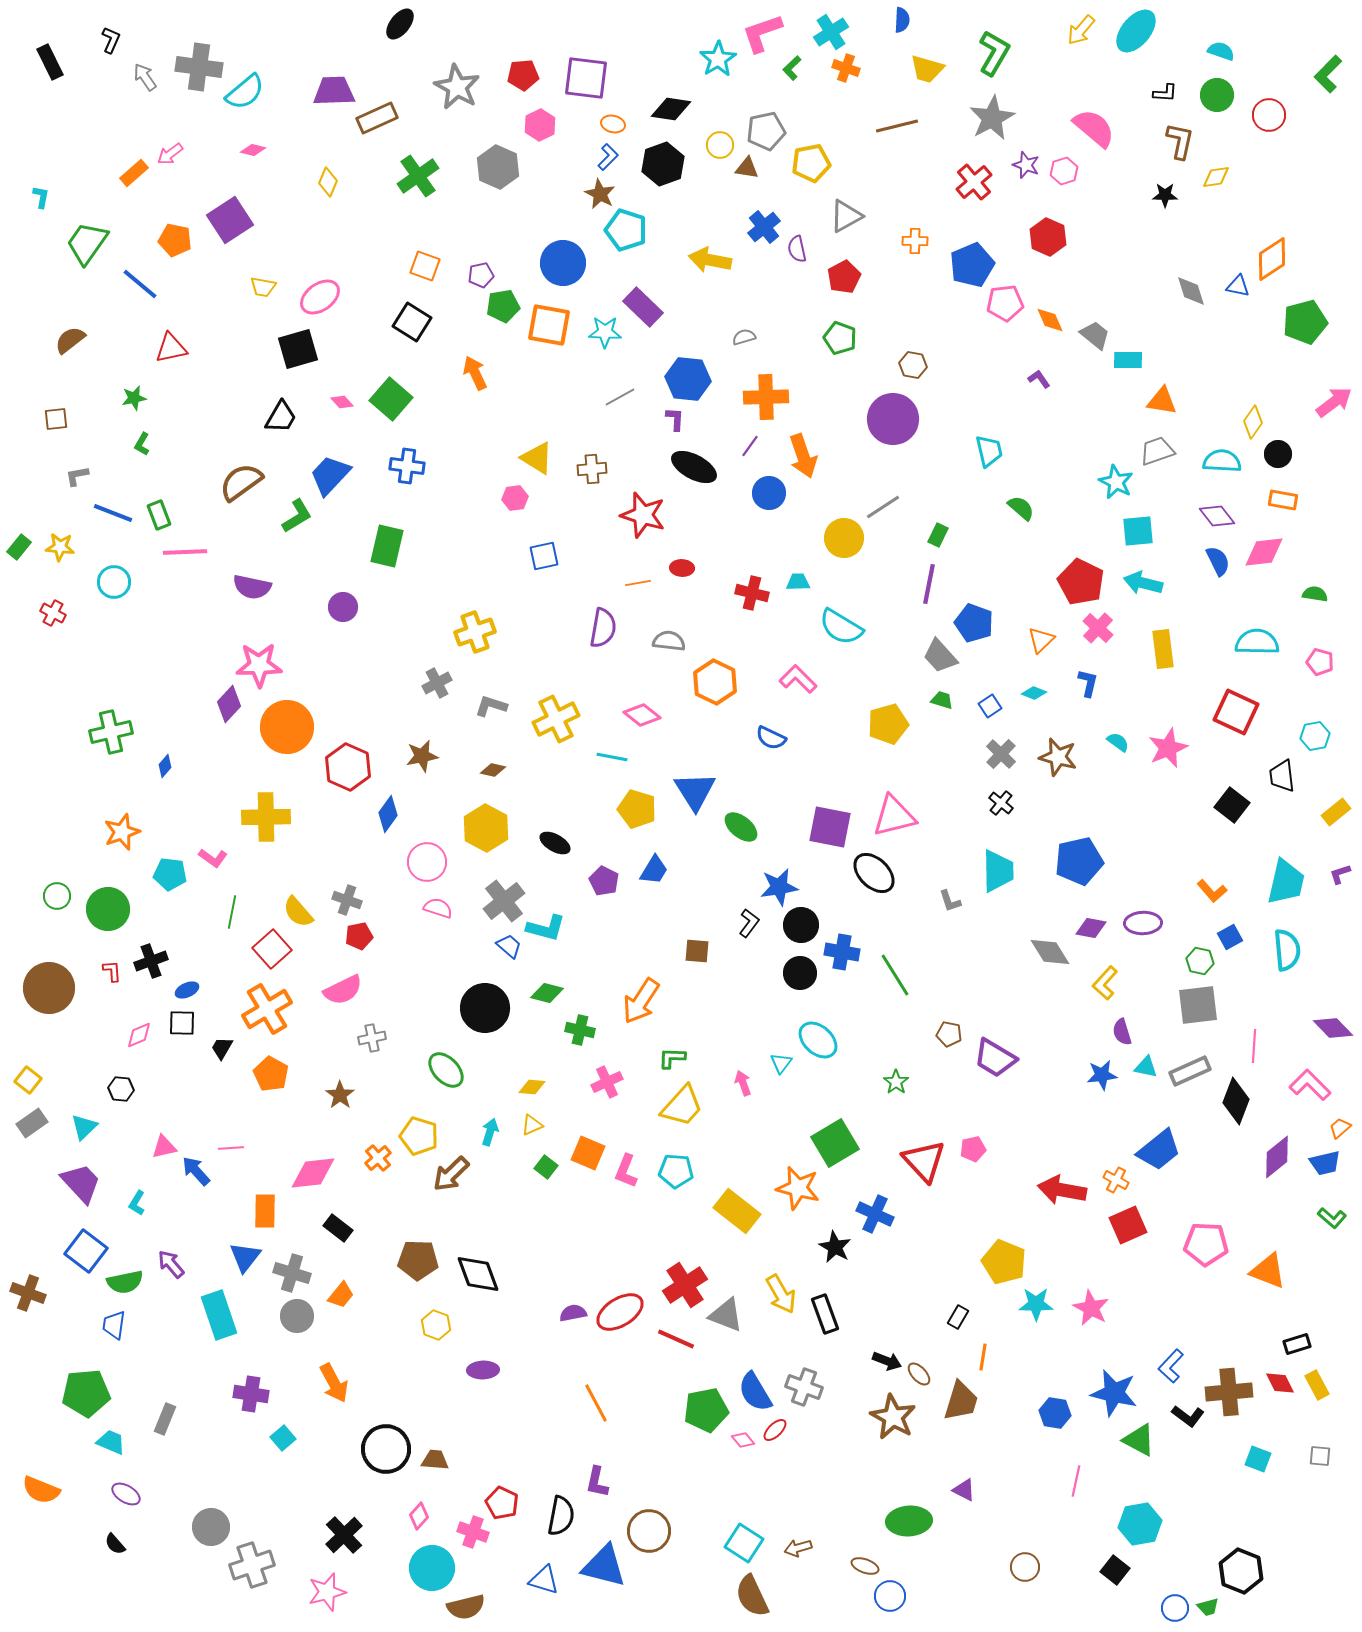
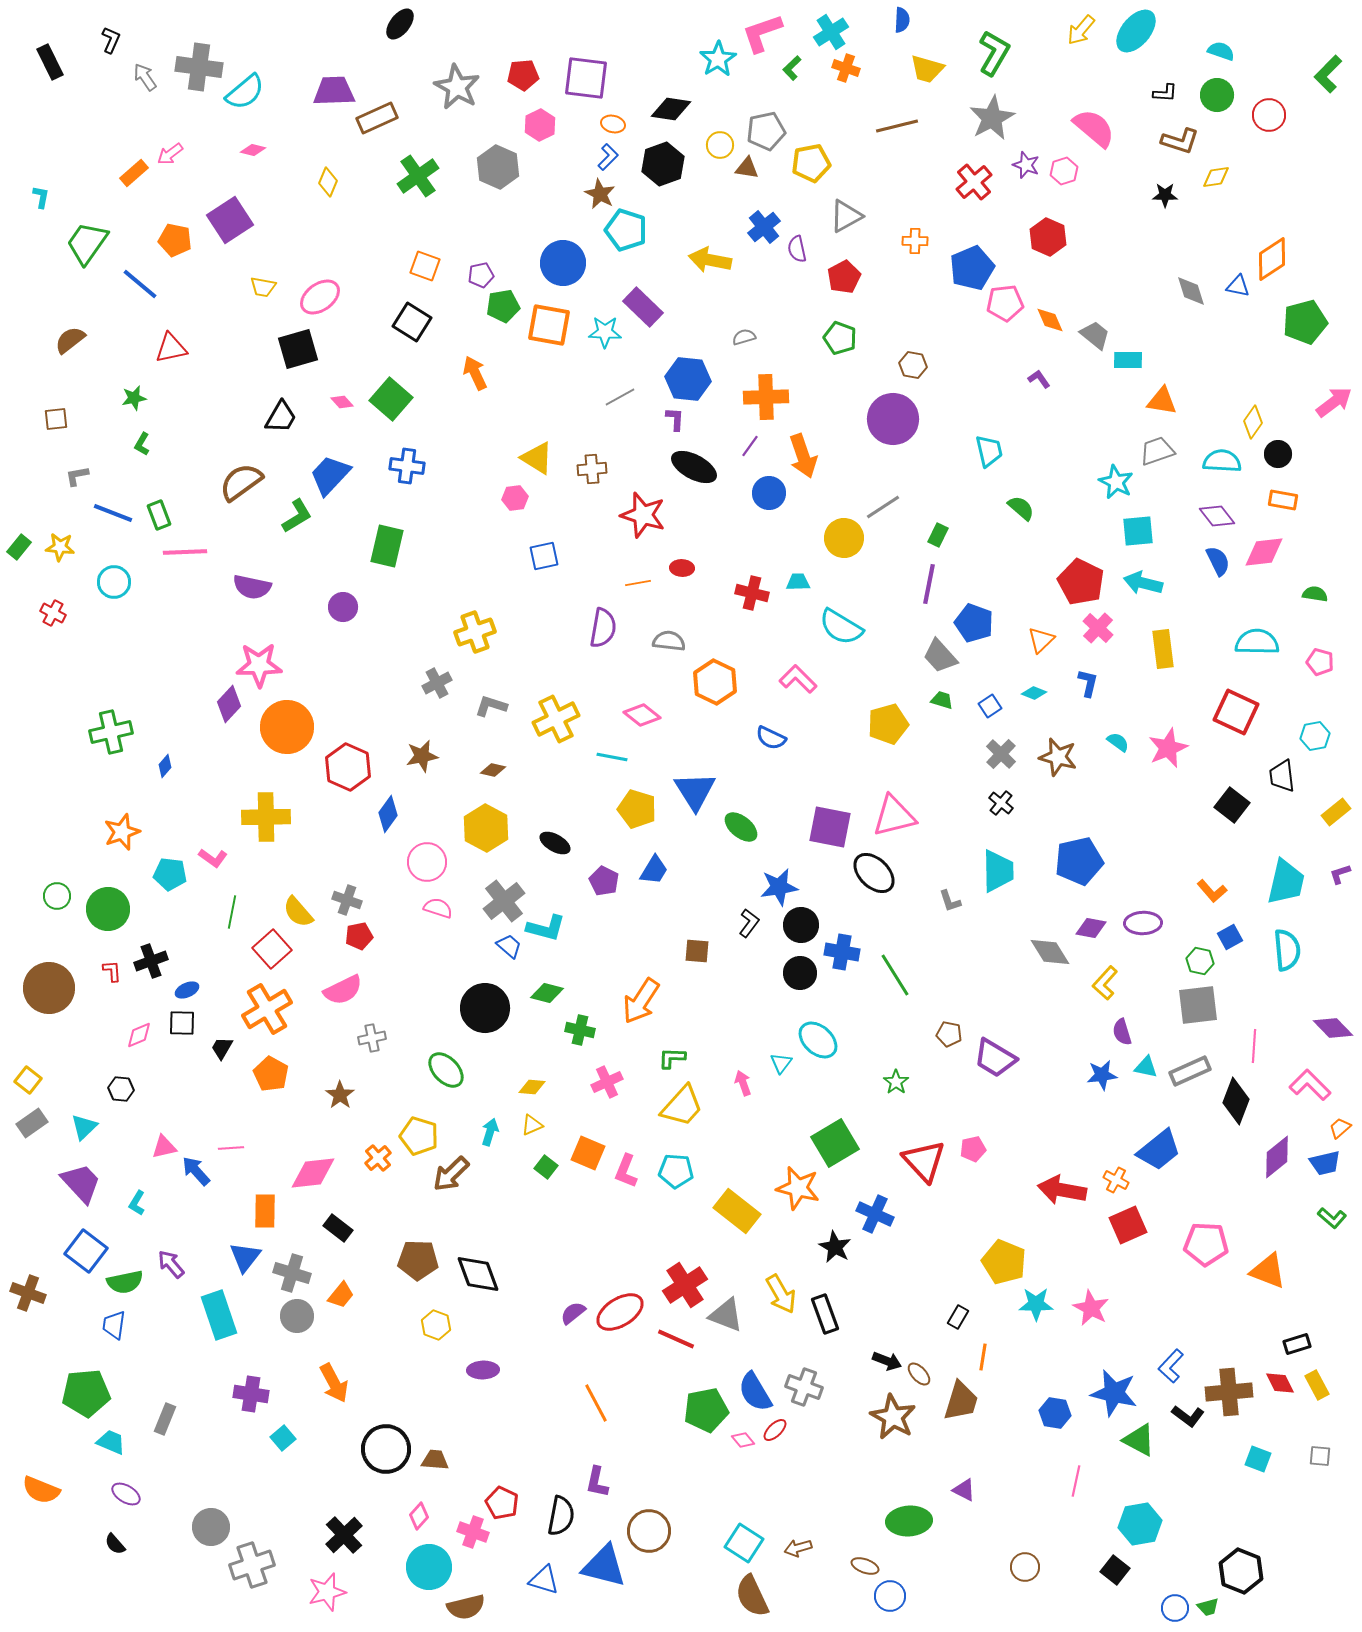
brown L-shape at (1180, 141): rotated 96 degrees clockwise
blue pentagon at (972, 265): moved 3 px down
purple semicircle at (573, 1313): rotated 28 degrees counterclockwise
cyan circle at (432, 1568): moved 3 px left, 1 px up
